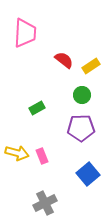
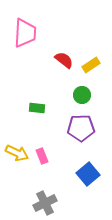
yellow rectangle: moved 1 px up
green rectangle: rotated 35 degrees clockwise
yellow arrow: rotated 10 degrees clockwise
